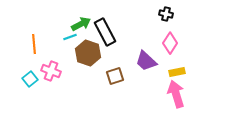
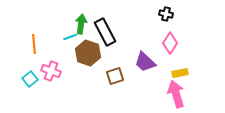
green arrow: rotated 54 degrees counterclockwise
purple trapezoid: moved 1 px left, 1 px down
yellow rectangle: moved 3 px right, 1 px down
